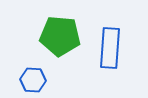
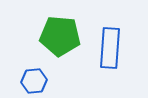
blue hexagon: moved 1 px right, 1 px down; rotated 10 degrees counterclockwise
